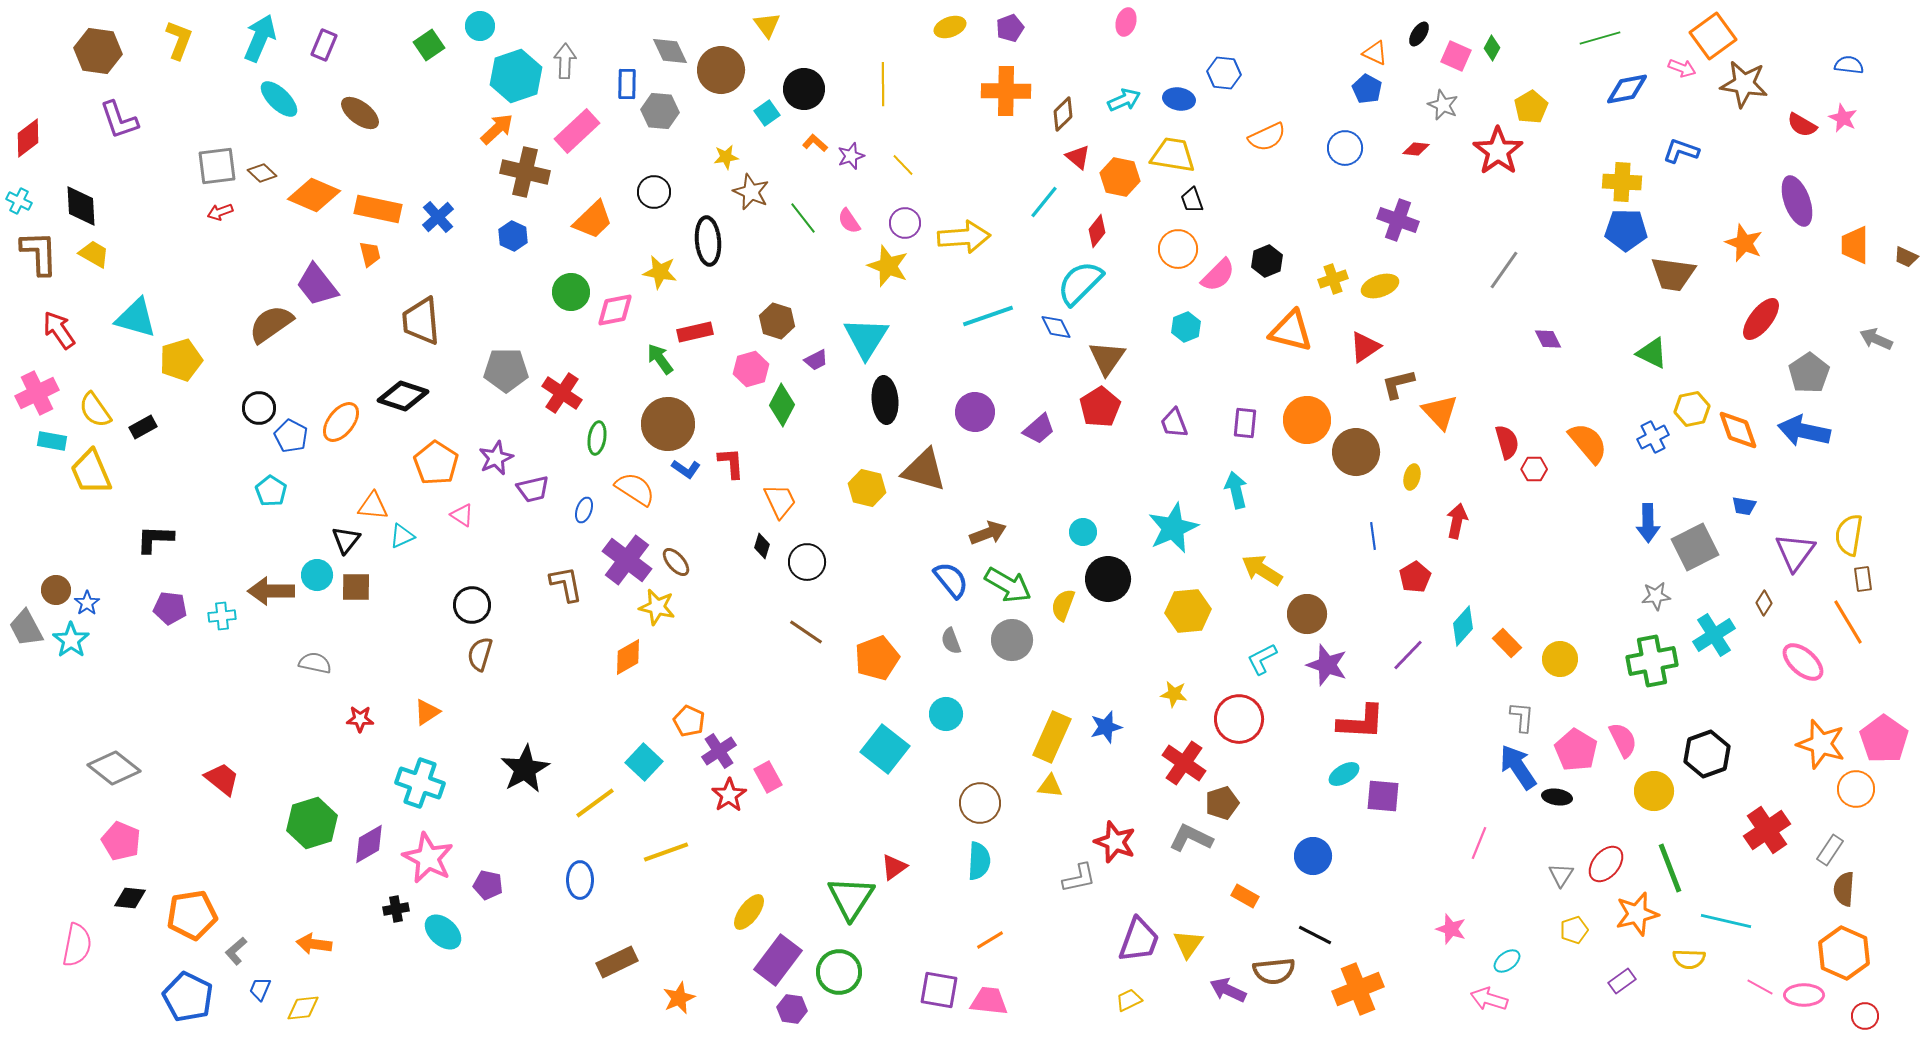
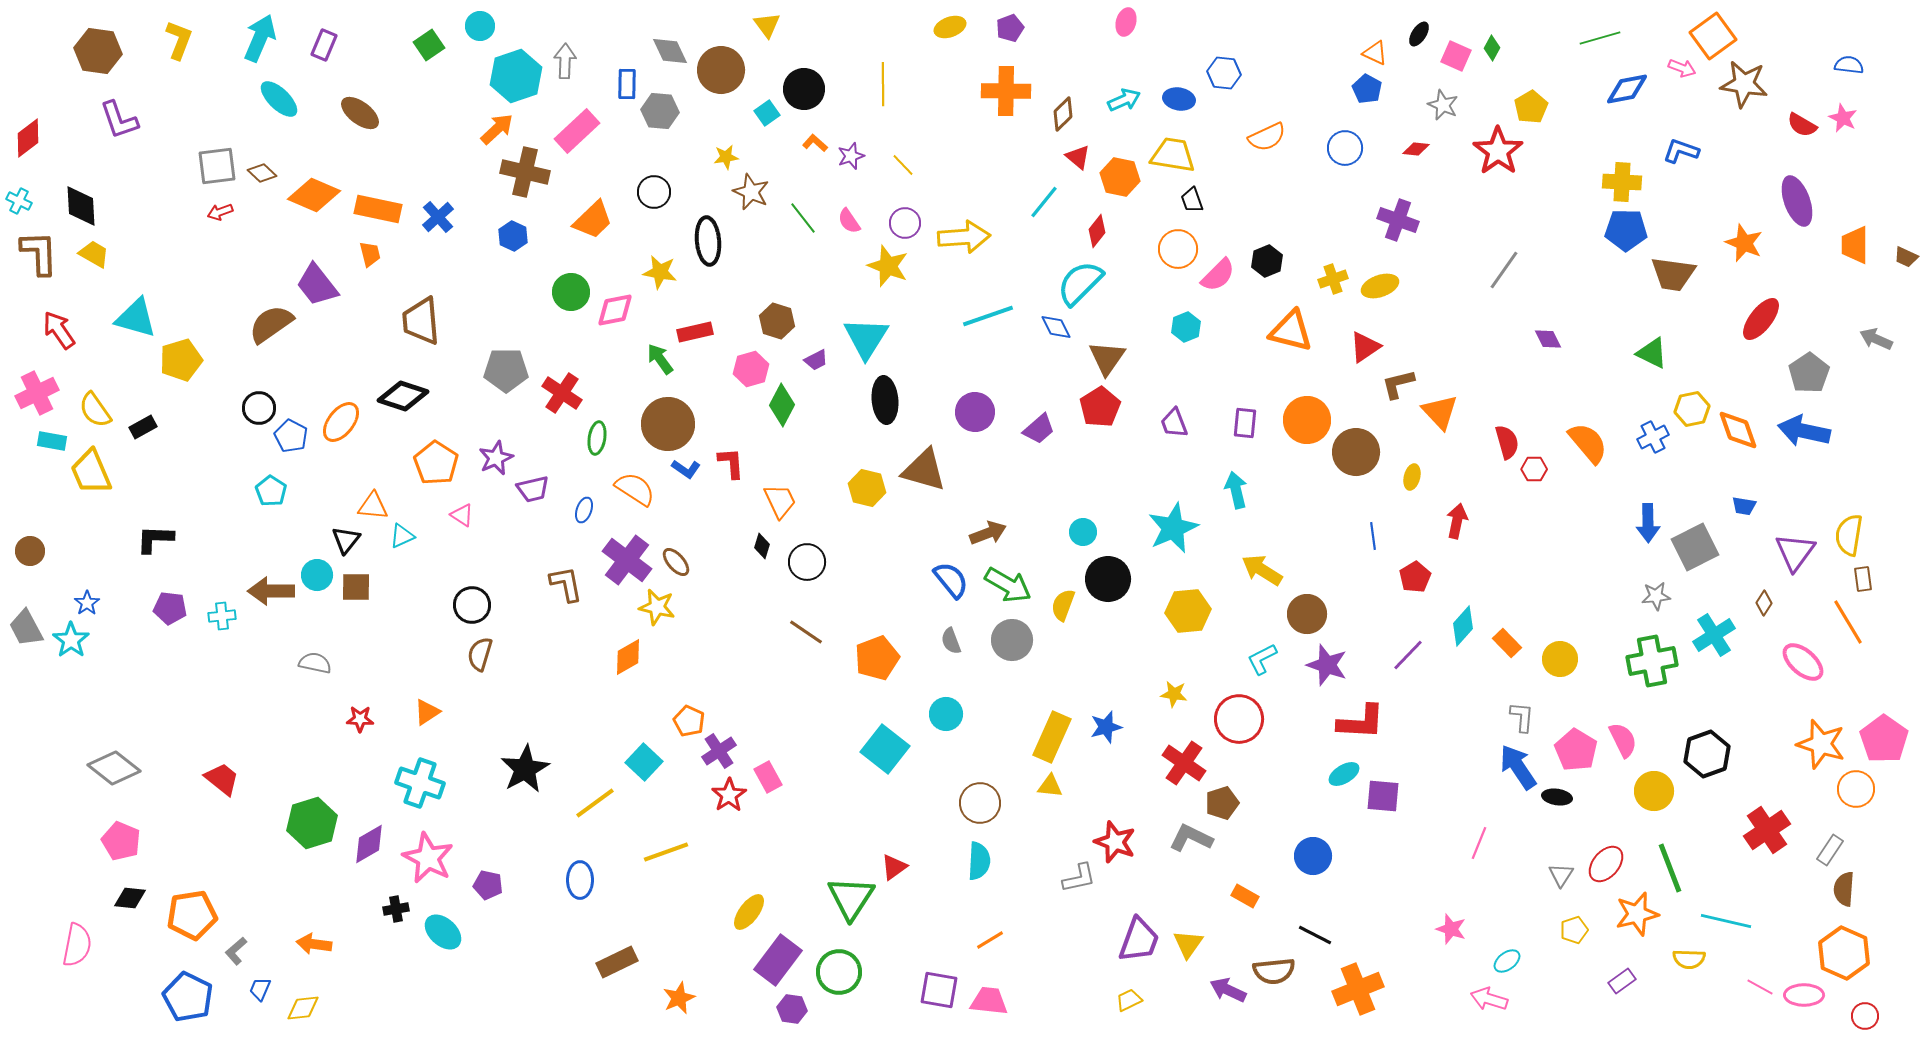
brown circle at (56, 590): moved 26 px left, 39 px up
